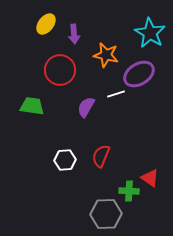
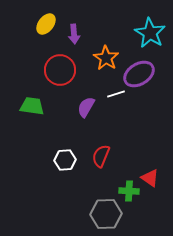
orange star: moved 3 px down; rotated 20 degrees clockwise
